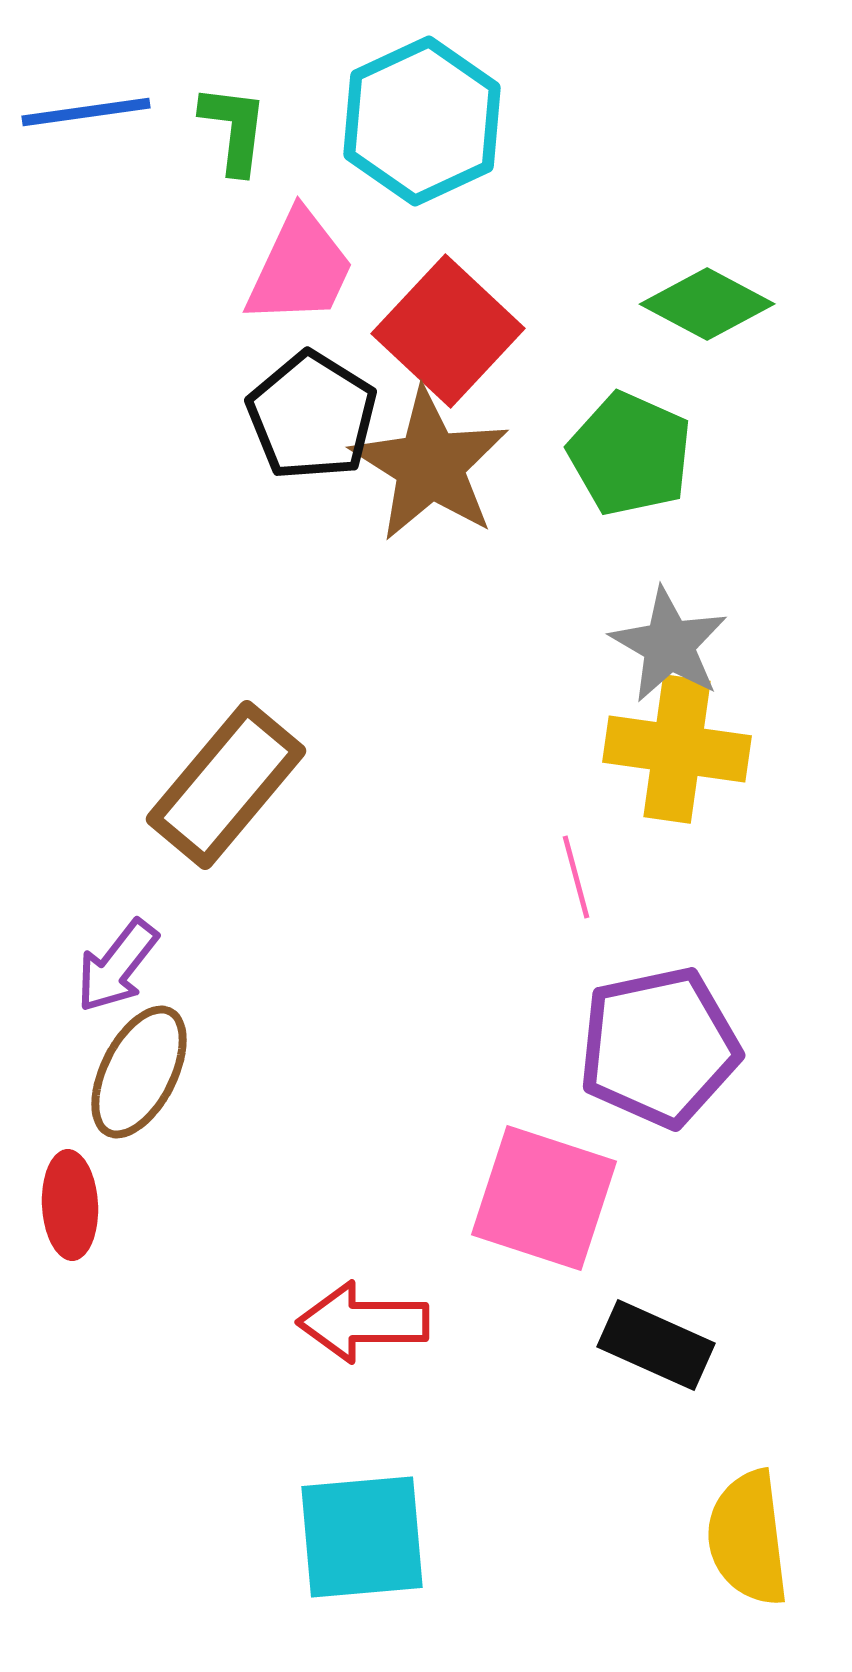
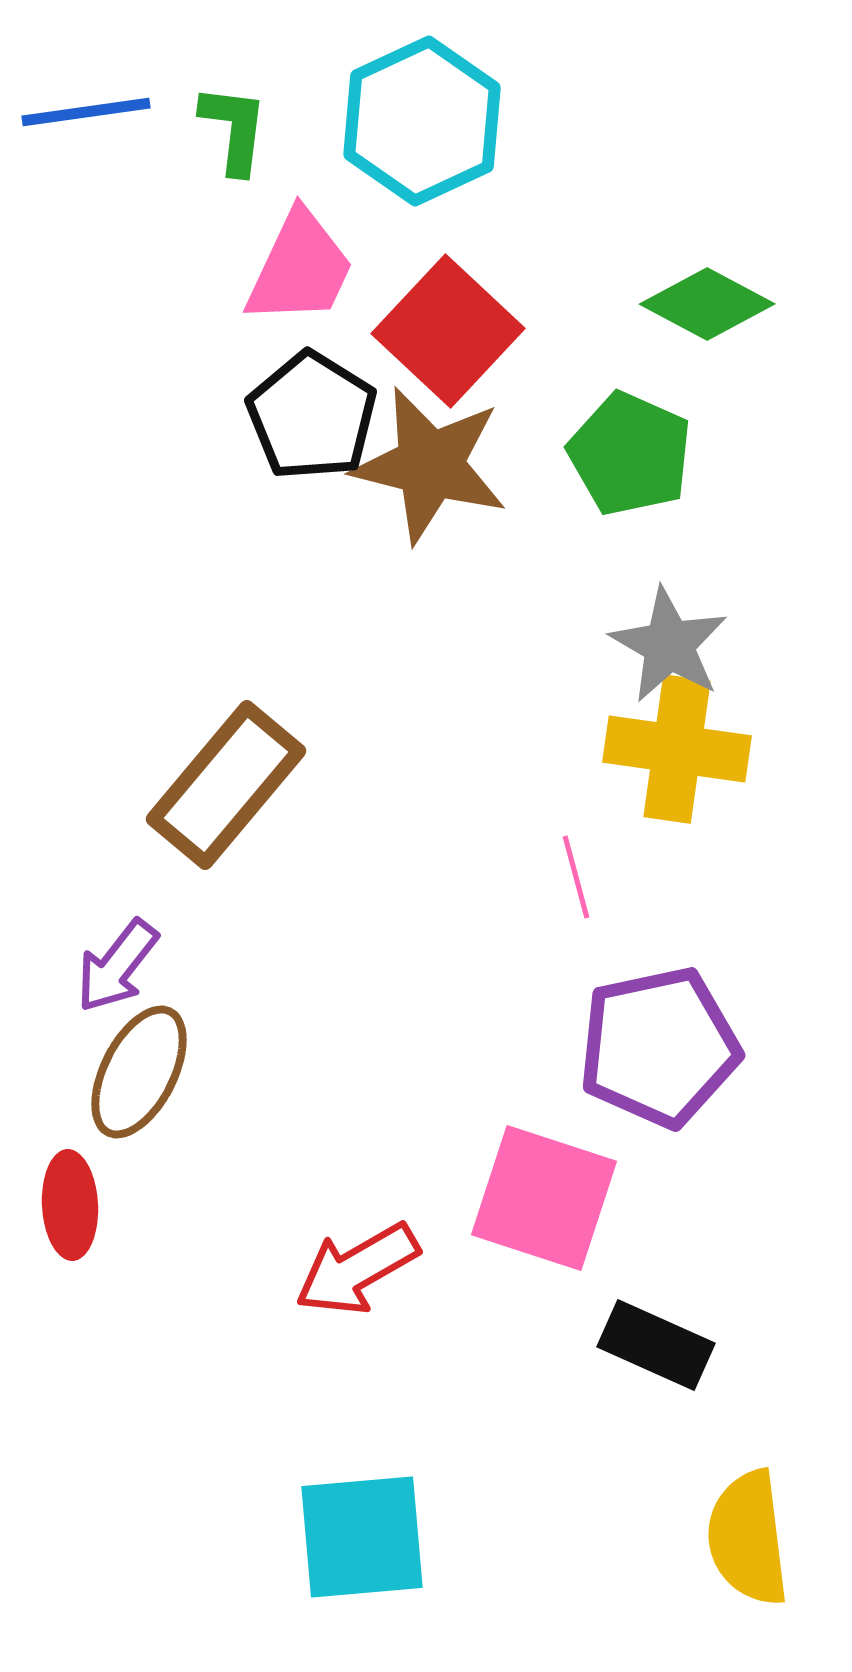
brown star: rotated 18 degrees counterclockwise
red arrow: moved 6 px left, 53 px up; rotated 30 degrees counterclockwise
